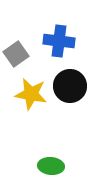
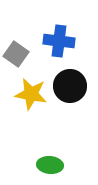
gray square: rotated 20 degrees counterclockwise
green ellipse: moved 1 px left, 1 px up
